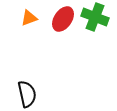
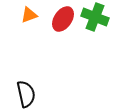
orange triangle: moved 3 px up
black semicircle: moved 1 px left
